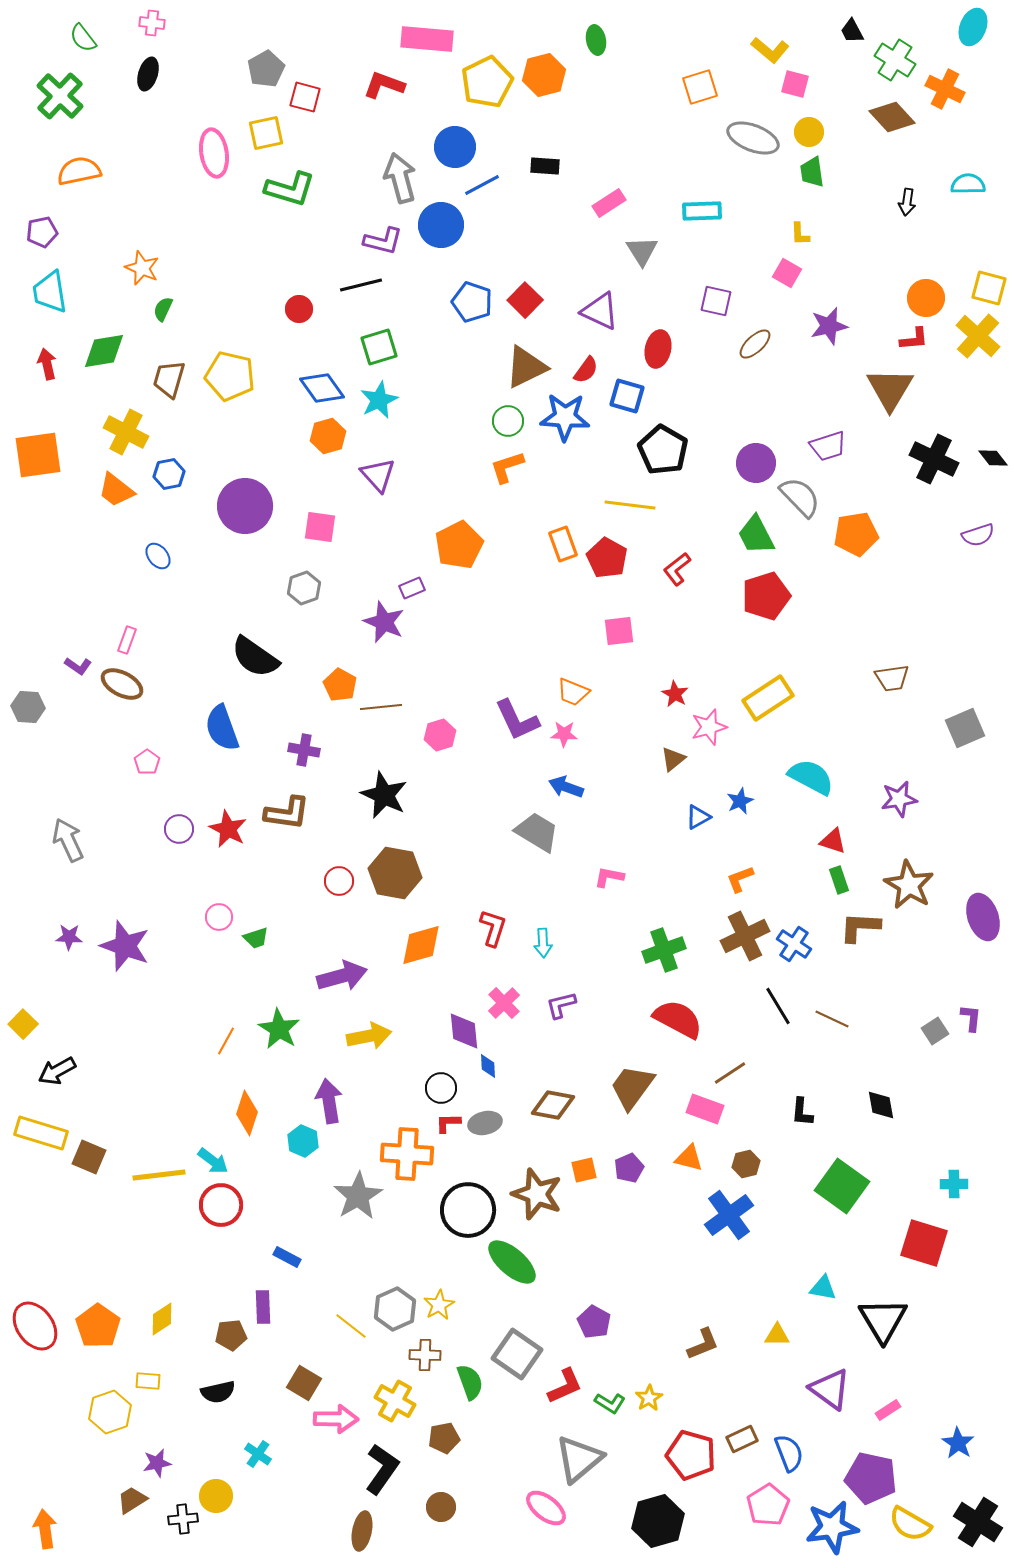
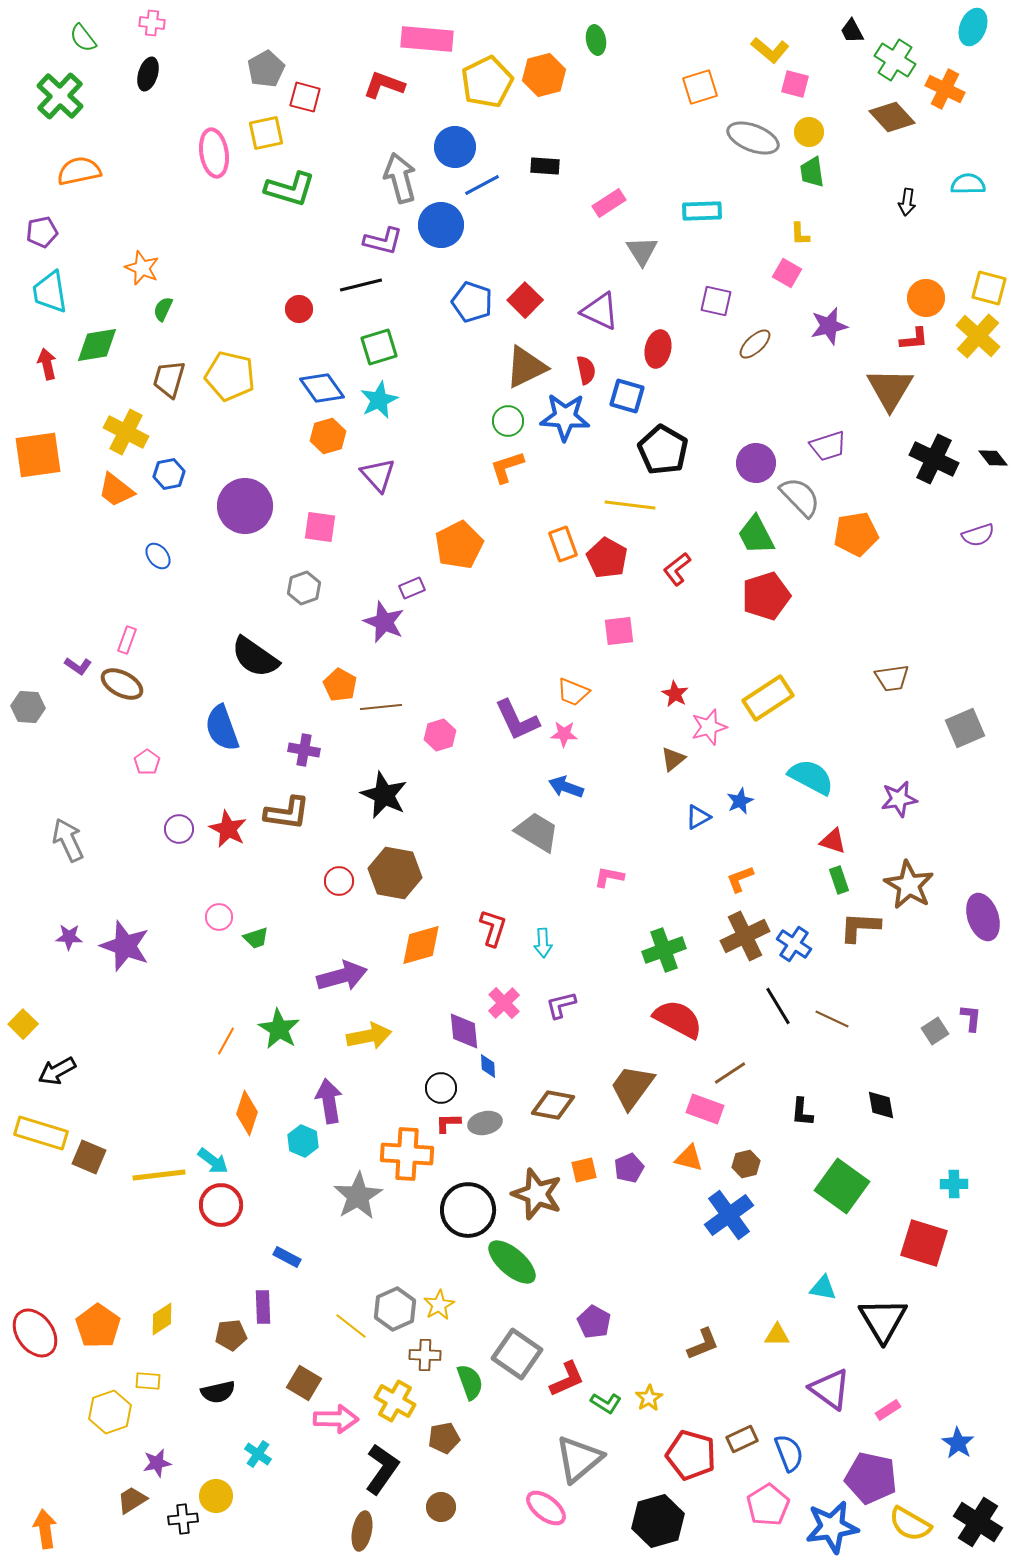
green diamond at (104, 351): moved 7 px left, 6 px up
red semicircle at (586, 370): rotated 48 degrees counterclockwise
red ellipse at (35, 1326): moved 7 px down
red L-shape at (565, 1386): moved 2 px right, 7 px up
green L-shape at (610, 1403): moved 4 px left
